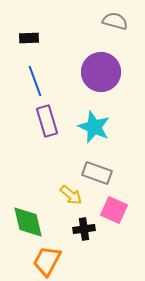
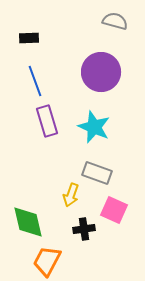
yellow arrow: rotated 70 degrees clockwise
